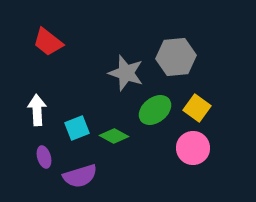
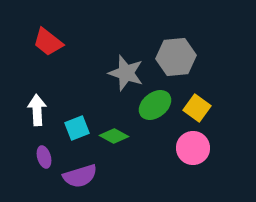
green ellipse: moved 5 px up
